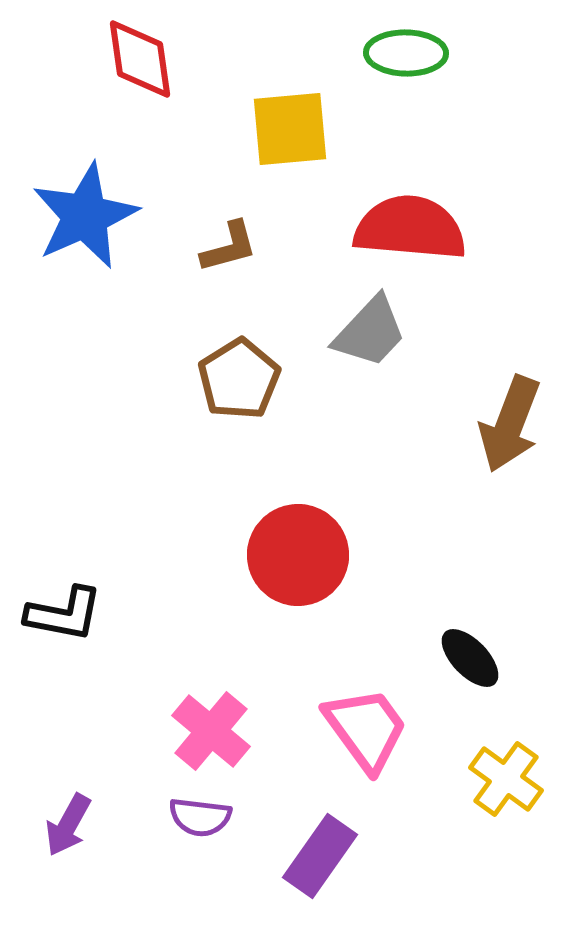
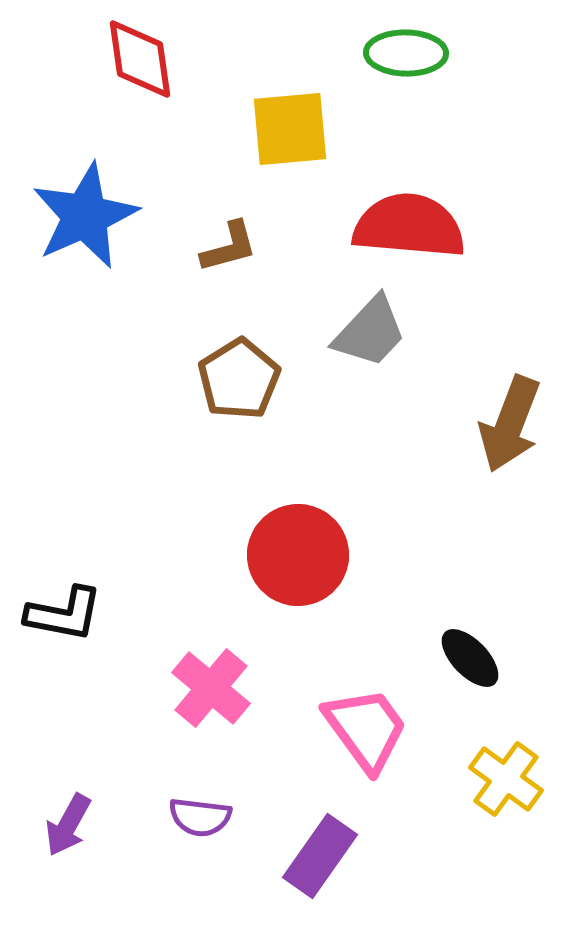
red semicircle: moved 1 px left, 2 px up
pink cross: moved 43 px up
